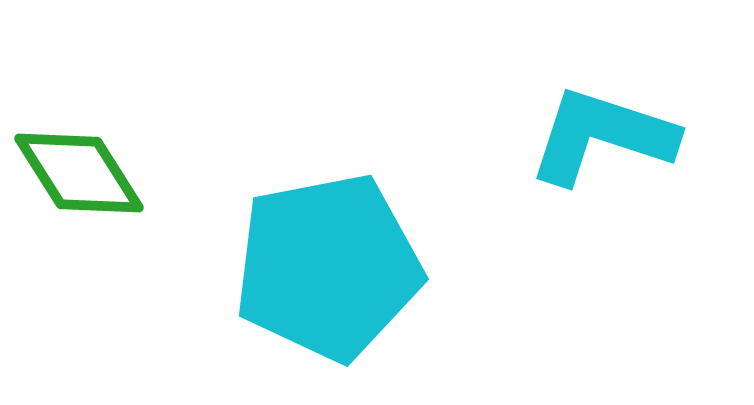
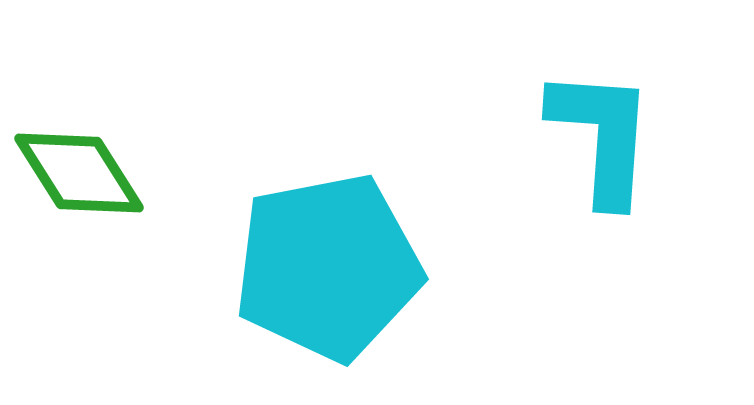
cyan L-shape: rotated 76 degrees clockwise
